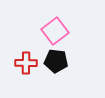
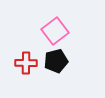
black pentagon: rotated 20 degrees counterclockwise
